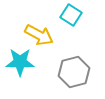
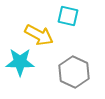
cyan square: moved 3 px left, 1 px down; rotated 20 degrees counterclockwise
gray hexagon: rotated 20 degrees counterclockwise
